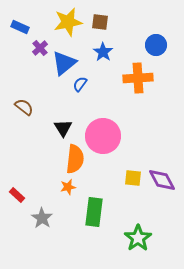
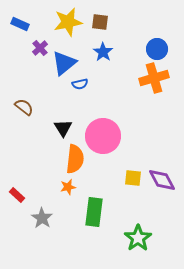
blue rectangle: moved 3 px up
blue circle: moved 1 px right, 4 px down
orange cross: moved 16 px right; rotated 12 degrees counterclockwise
blue semicircle: rotated 140 degrees counterclockwise
